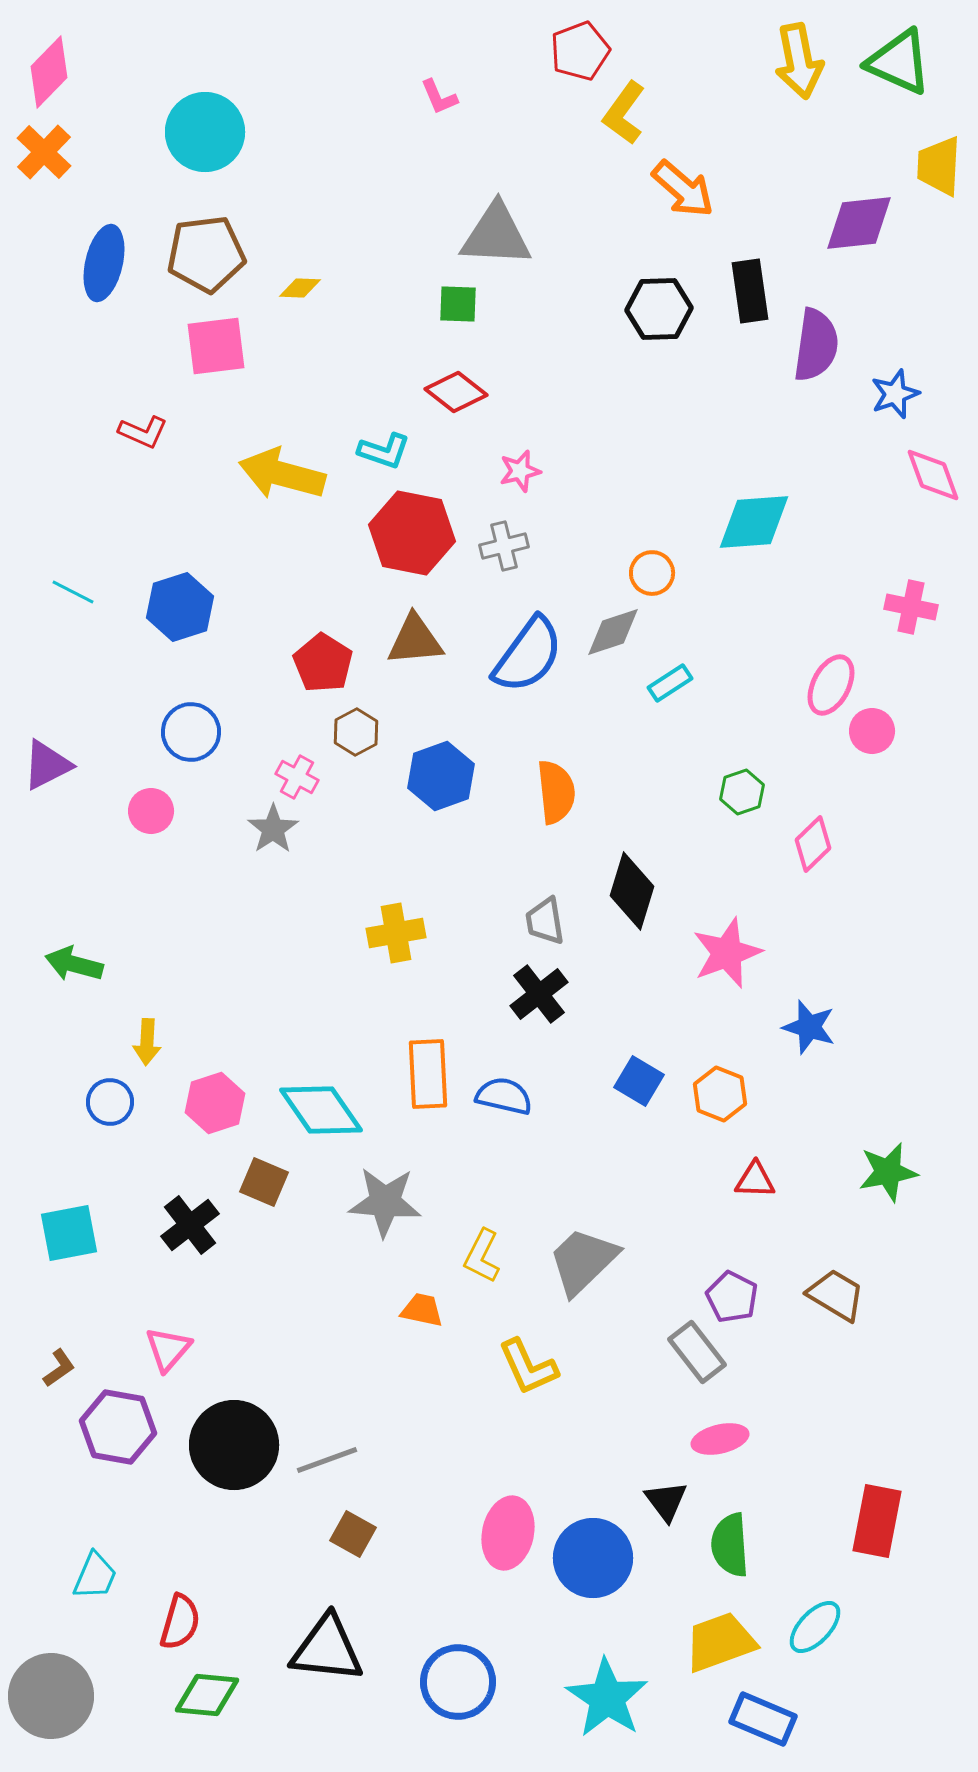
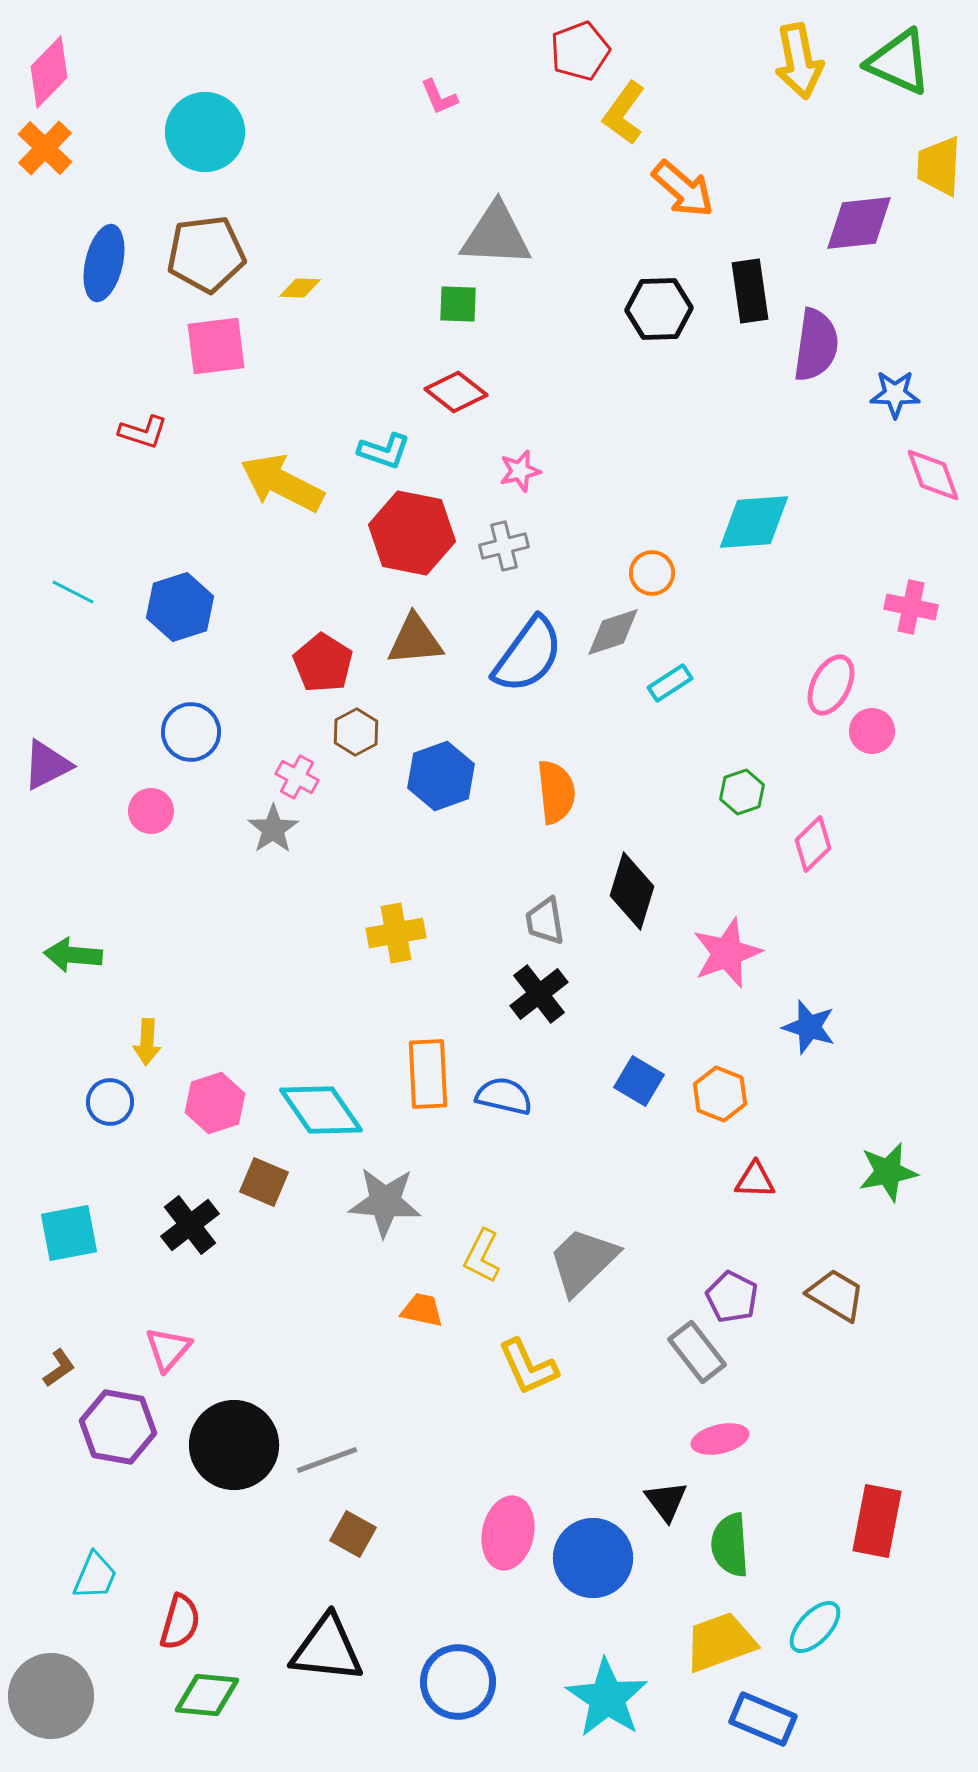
orange cross at (44, 152): moved 1 px right, 4 px up
blue star at (895, 394): rotated 21 degrees clockwise
red L-shape at (143, 432): rotated 6 degrees counterclockwise
yellow arrow at (282, 474): moved 9 px down; rotated 12 degrees clockwise
green arrow at (74, 964): moved 1 px left, 9 px up; rotated 10 degrees counterclockwise
